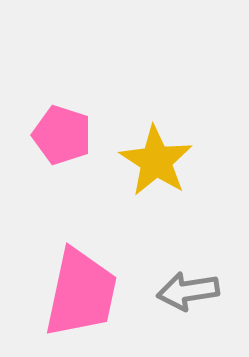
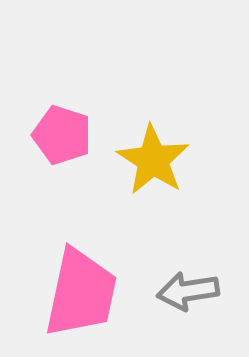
yellow star: moved 3 px left, 1 px up
